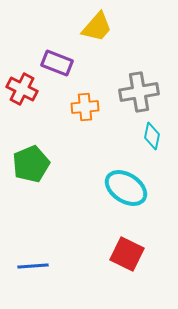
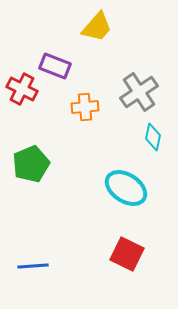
purple rectangle: moved 2 px left, 3 px down
gray cross: rotated 24 degrees counterclockwise
cyan diamond: moved 1 px right, 1 px down
